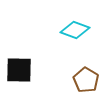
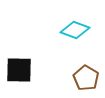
brown pentagon: moved 2 px up
